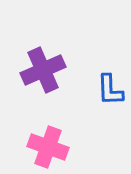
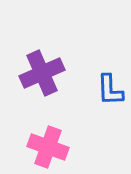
purple cross: moved 1 px left, 3 px down
